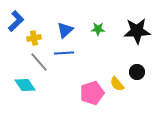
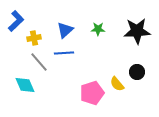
cyan diamond: rotated 10 degrees clockwise
